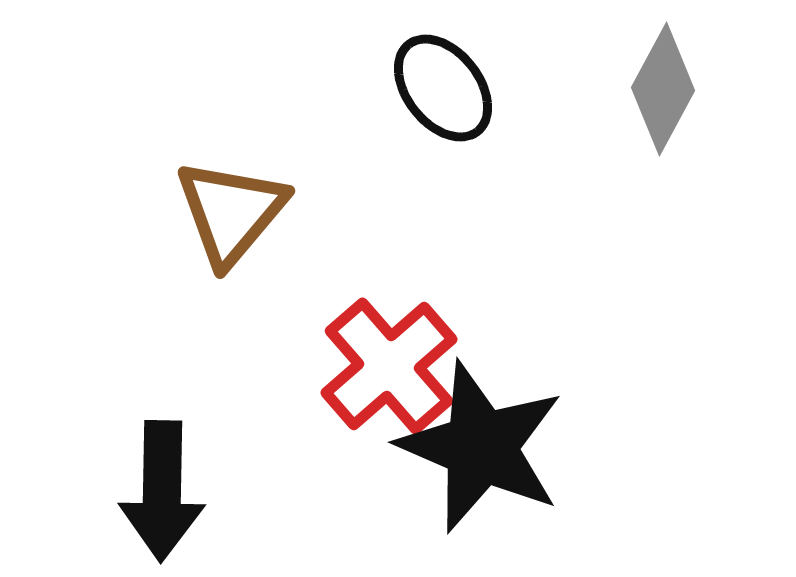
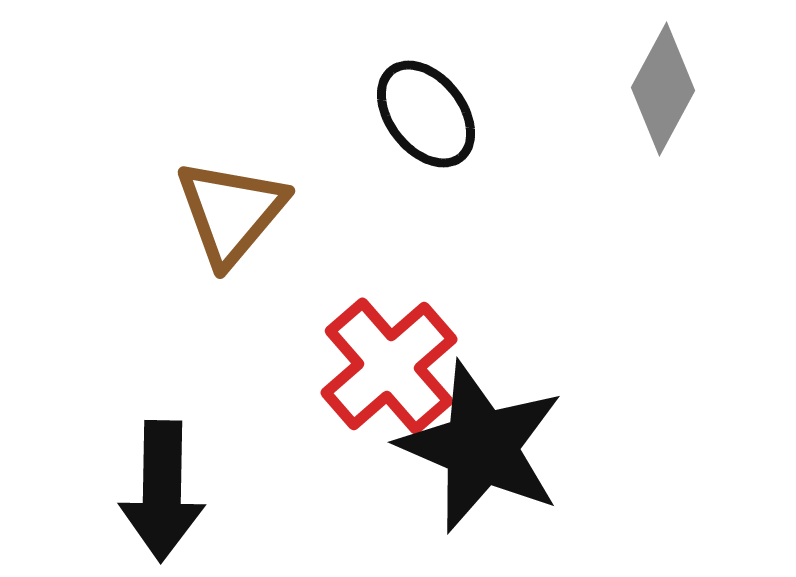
black ellipse: moved 17 px left, 26 px down
